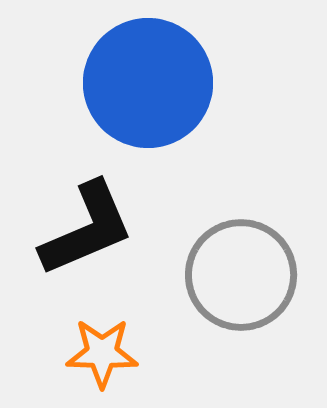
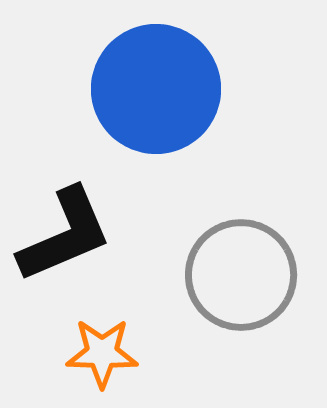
blue circle: moved 8 px right, 6 px down
black L-shape: moved 22 px left, 6 px down
